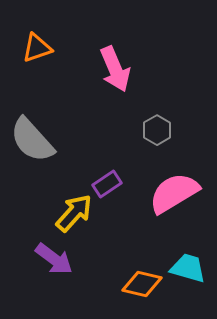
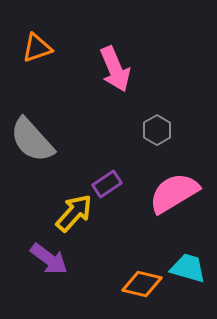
purple arrow: moved 5 px left
